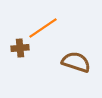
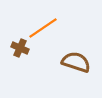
brown cross: rotated 30 degrees clockwise
